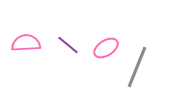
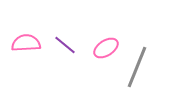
purple line: moved 3 px left
